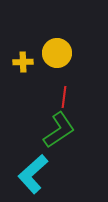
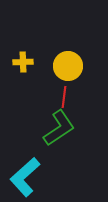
yellow circle: moved 11 px right, 13 px down
green L-shape: moved 2 px up
cyan L-shape: moved 8 px left, 3 px down
